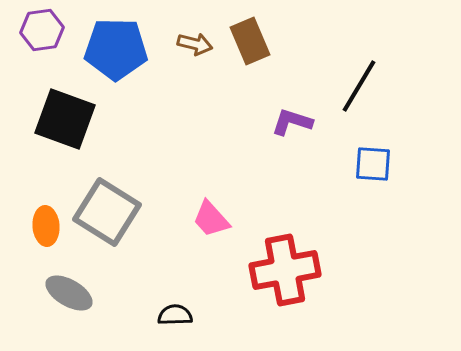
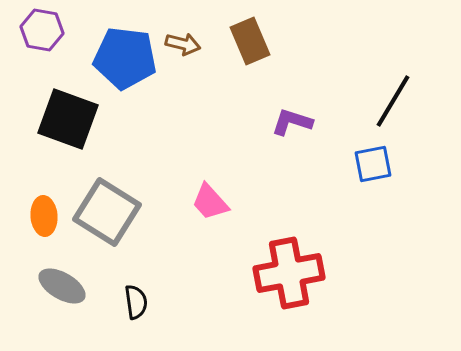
purple hexagon: rotated 18 degrees clockwise
brown arrow: moved 12 px left
blue pentagon: moved 9 px right, 9 px down; rotated 6 degrees clockwise
black line: moved 34 px right, 15 px down
black square: moved 3 px right
blue square: rotated 15 degrees counterclockwise
pink trapezoid: moved 1 px left, 17 px up
orange ellipse: moved 2 px left, 10 px up
red cross: moved 4 px right, 3 px down
gray ellipse: moved 7 px left, 7 px up
black semicircle: moved 39 px left, 13 px up; rotated 84 degrees clockwise
